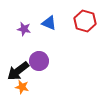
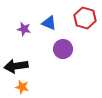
red hexagon: moved 3 px up
purple circle: moved 24 px right, 12 px up
black arrow: moved 2 px left, 5 px up; rotated 30 degrees clockwise
